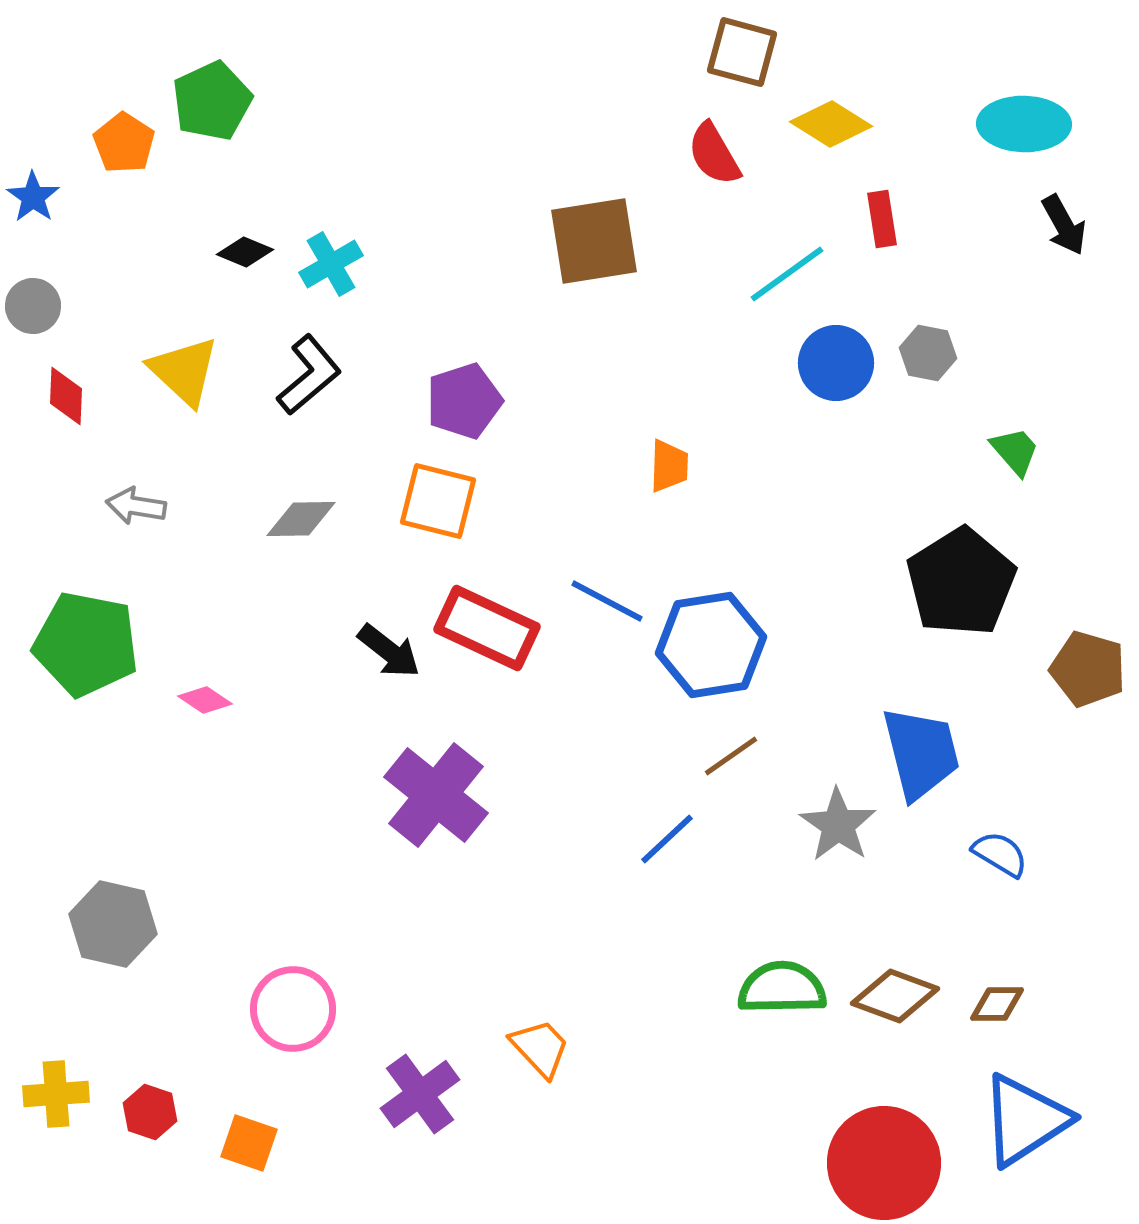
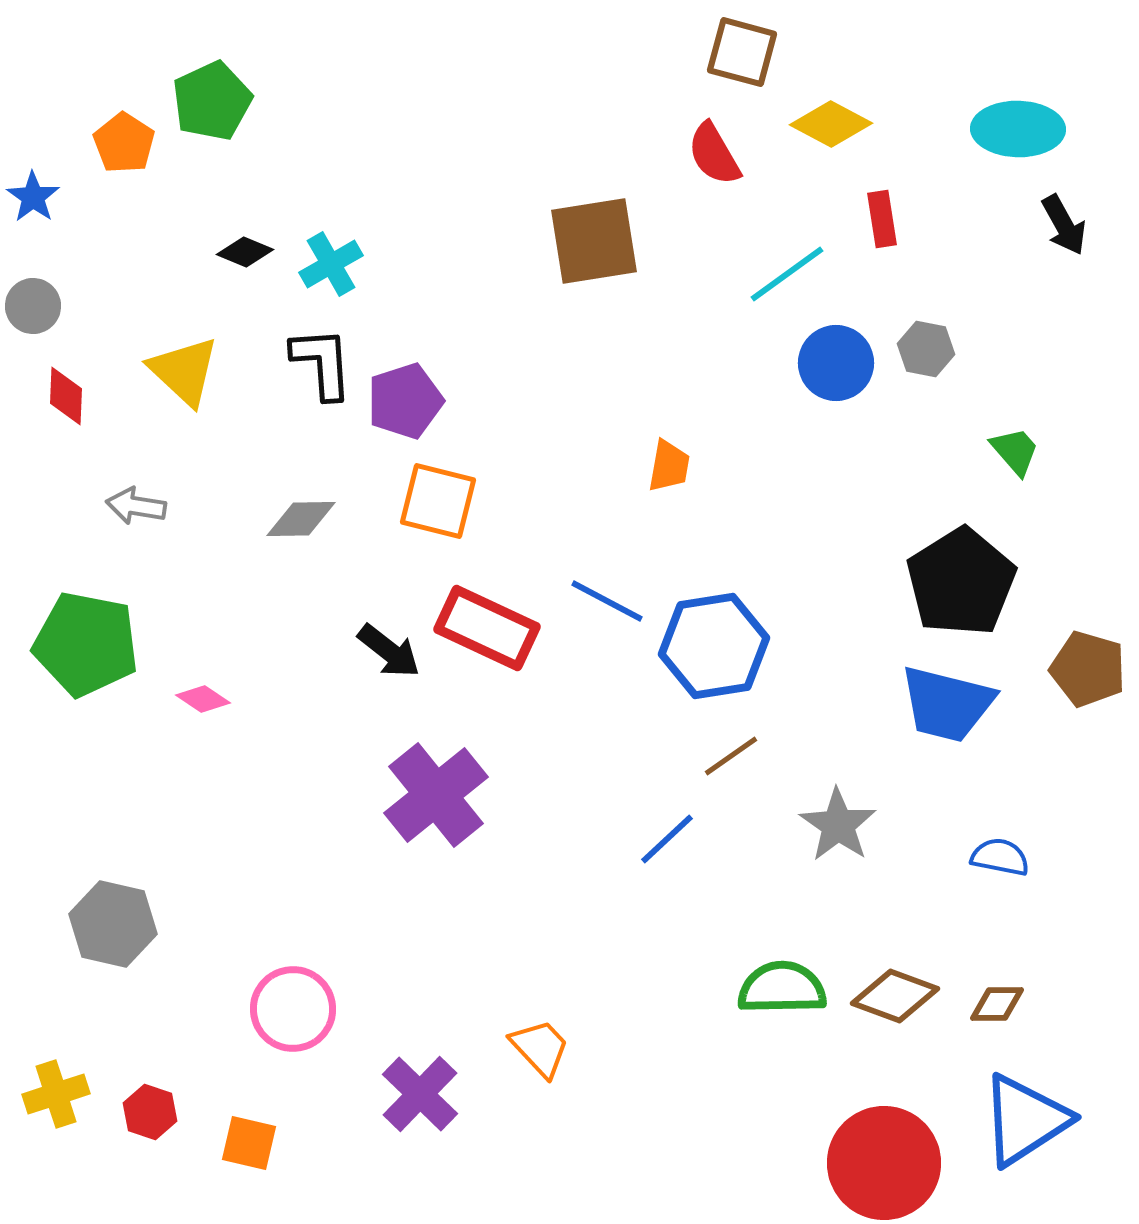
yellow diamond at (831, 124): rotated 4 degrees counterclockwise
cyan ellipse at (1024, 124): moved 6 px left, 5 px down
gray hexagon at (928, 353): moved 2 px left, 4 px up
black L-shape at (309, 375): moved 13 px right, 12 px up; rotated 54 degrees counterclockwise
purple pentagon at (464, 401): moved 59 px left
orange trapezoid at (669, 466): rotated 8 degrees clockwise
blue hexagon at (711, 645): moved 3 px right, 1 px down
pink diamond at (205, 700): moved 2 px left, 1 px up
blue trapezoid at (921, 753): moved 26 px right, 49 px up; rotated 118 degrees clockwise
purple cross at (436, 795): rotated 12 degrees clockwise
blue semicircle at (1000, 854): moved 3 px down; rotated 20 degrees counterclockwise
yellow cross at (56, 1094): rotated 14 degrees counterclockwise
purple cross at (420, 1094): rotated 10 degrees counterclockwise
orange square at (249, 1143): rotated 6 degrees counterclockwise
